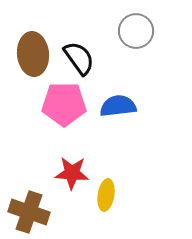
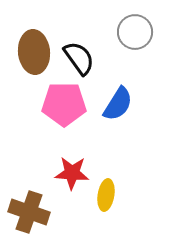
gray circle: moved 1 px left, 1 px down
brown ellipse: moved 1 px right, 2 px up
blue semicircle: moved 2 px up; rotated 129 degrees clockwise
